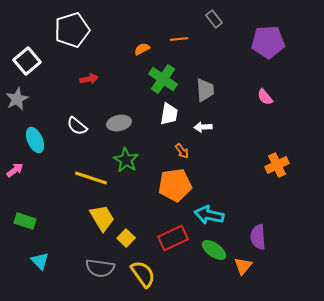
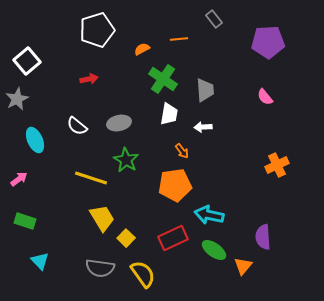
white pentagon: moved 25 px right
pink arrow: moved 4 px right, 9 px down
purple semicircle: moved 5 px right
